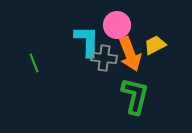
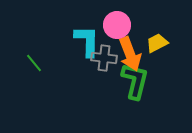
yellow trapezoid: moved 2 px right, 2 px up
green line: rotated 18 degrees counterclockwise
green L-shape: moved 15 px up
